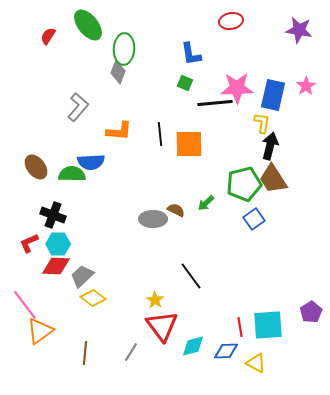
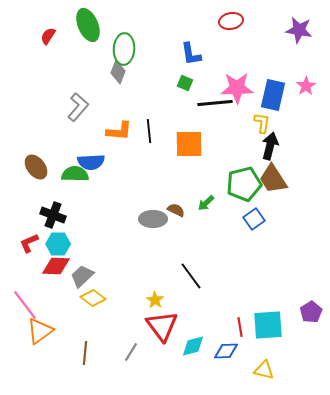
green ellipse at (88, 25): rotated 16 degrees clockwise
black line at (160, 134): moved 11 px left, 3 px up
green semicircle at (72, 174): moved 3 px right
yellow triangle at (256, 363): moved 8 px right, 7 px down; rotated 15 degrees counterclockwise
